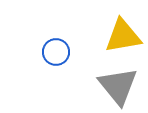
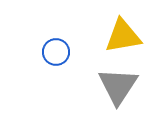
gray triangle: rotated 12 degrees clockwise
